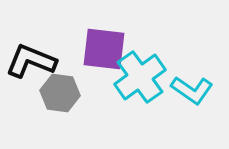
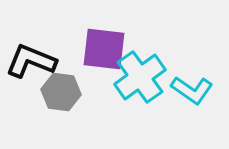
gray hexagon: moved 1 px right, 1 px up
